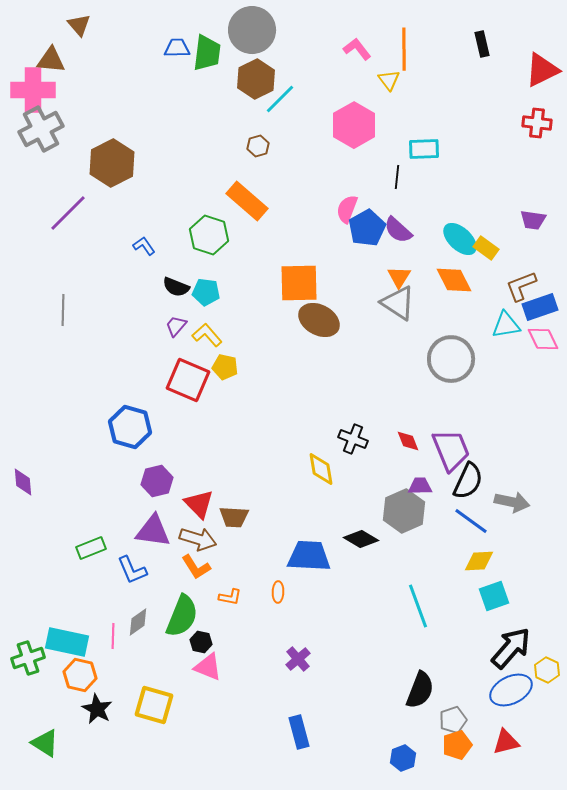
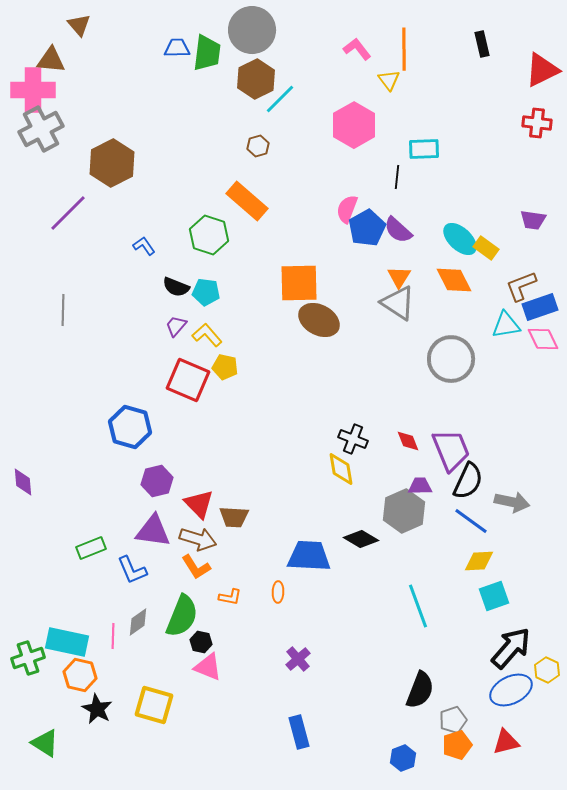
yellow diamond at (321, 469): moved 20 px right
